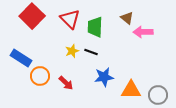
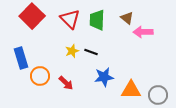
green trapezoid: moved 2 px right, 7 px up
blue rectangle: rotated 40 degrees clockwise
